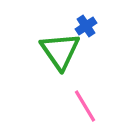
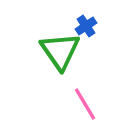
pink line: moved 2 px up
